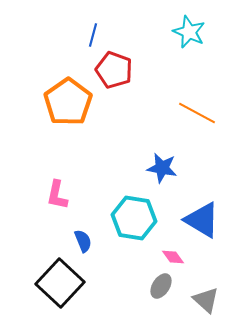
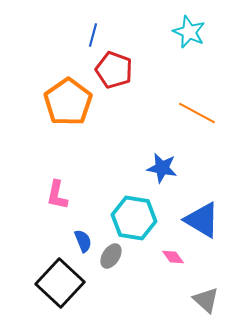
gray ellipse: moved 50 px left, 30 px up
